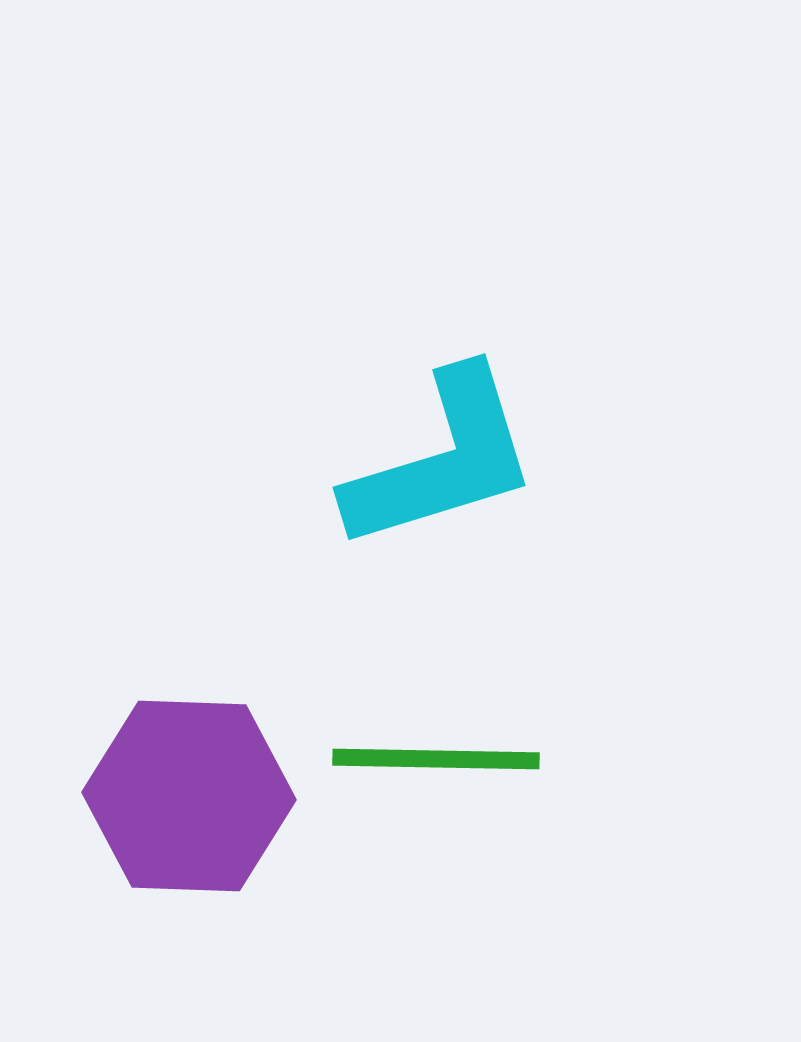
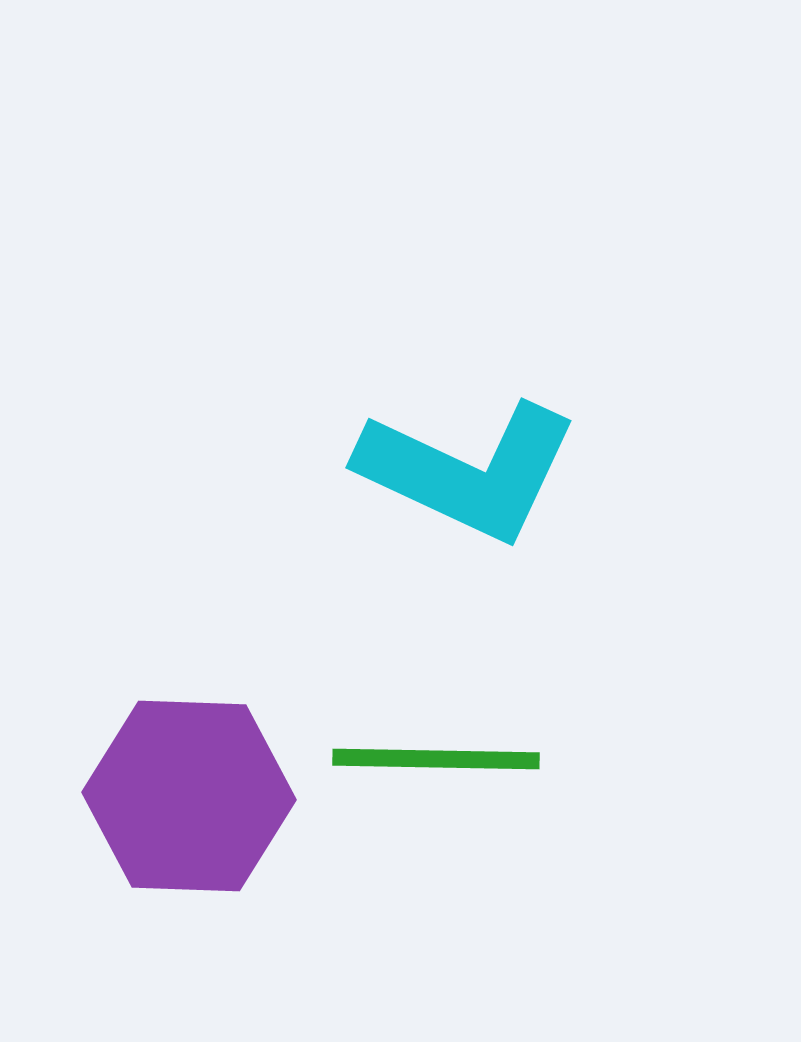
cyan L-shape: moved 26 px right, 11 px down; rotated 42 degrees clockwise
